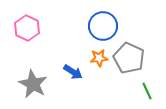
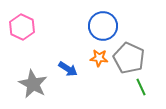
pink hexagon: moved 5 px left, 1 px up
orange star: rotated 12 degrees clockwise
blue arrow: moved 5 px left, 3 px up
green line: moved 6 px left, 4 px up
